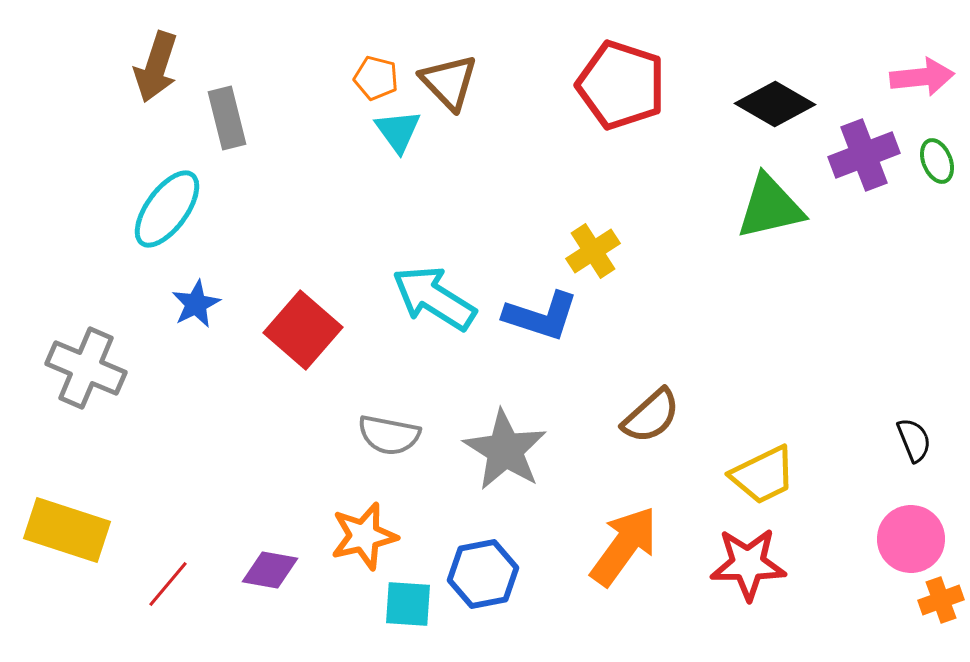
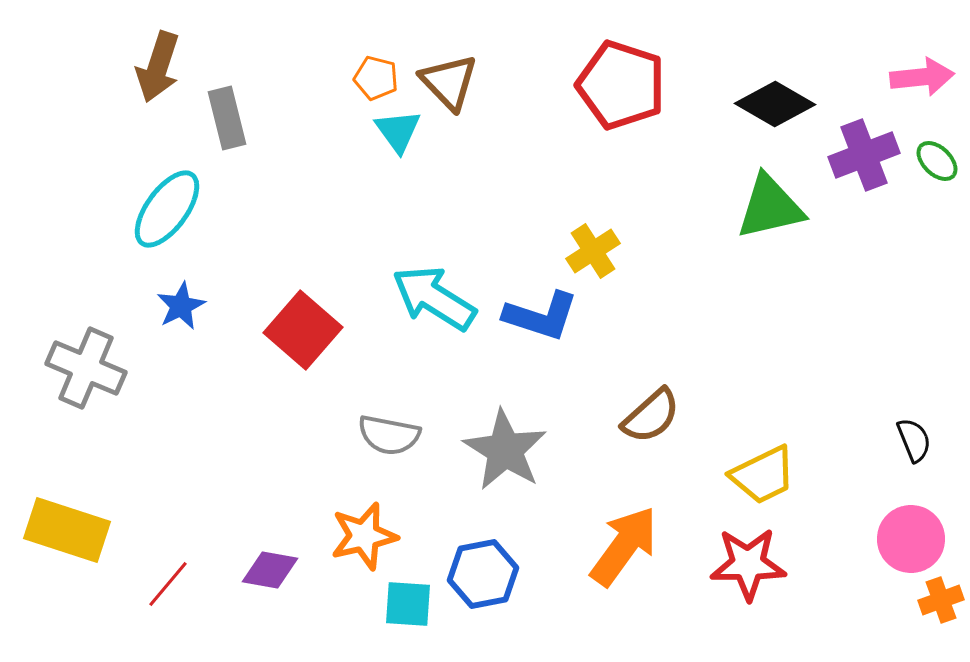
brown arrow: moved 2 px right
green ellipse: rotated 24 degrees counterclockwise
blue star: moved 15 px left, 2 px down
